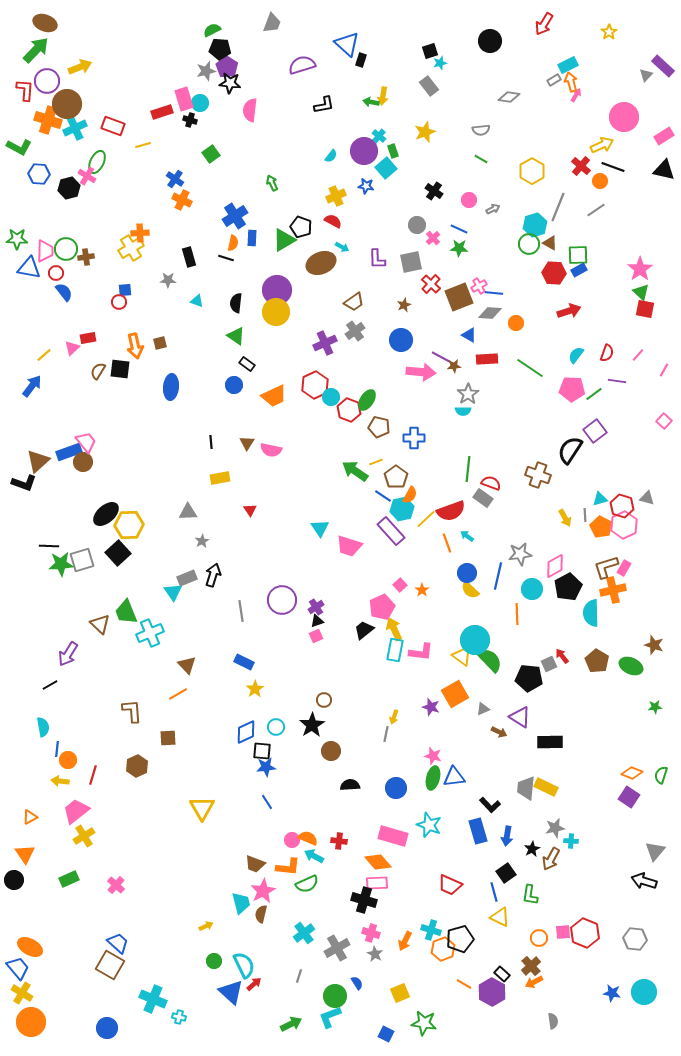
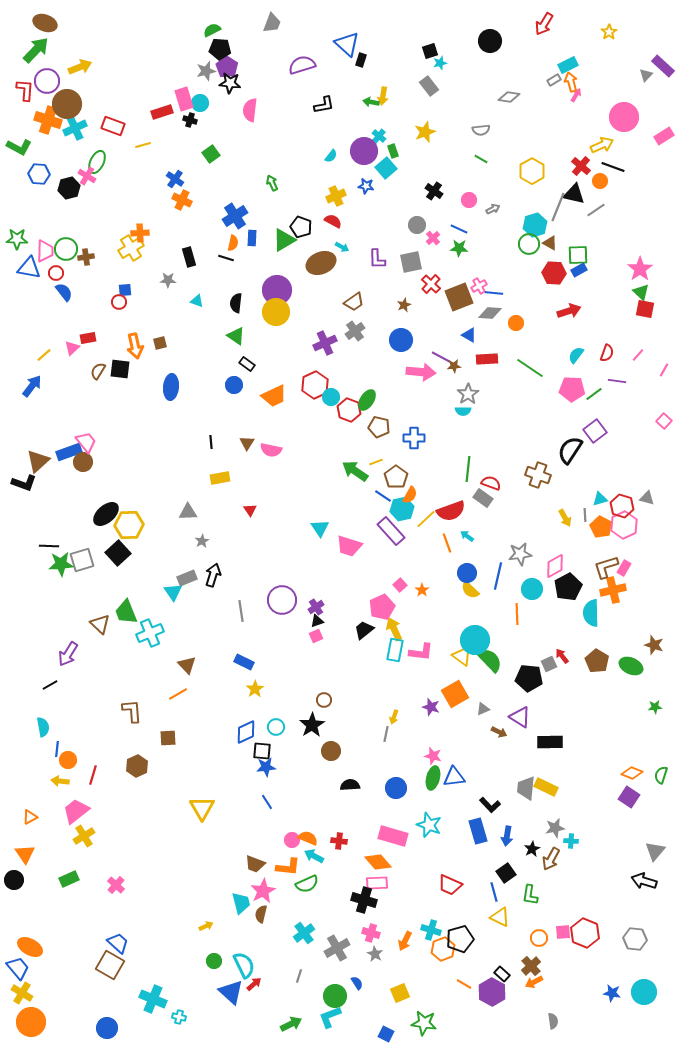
black triangle at (664, 170): moved 90 px left, 24 px down
